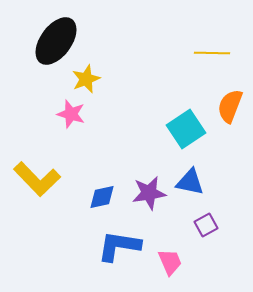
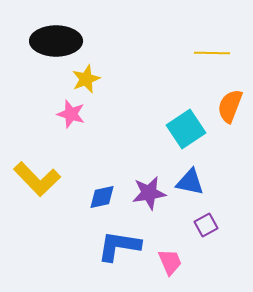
black ellipse: rotated 54 degrees clockwise
